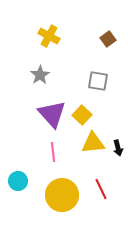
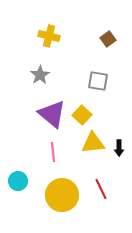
yellow cross: rotated 15 degrees counterclockwise
purple triangle: rotated 8 degrees counterclockwise
black arrow: moved 1 px right; rotated 14 degrees clockwise
